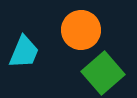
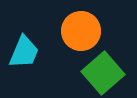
orange circle: moved 1 px down
